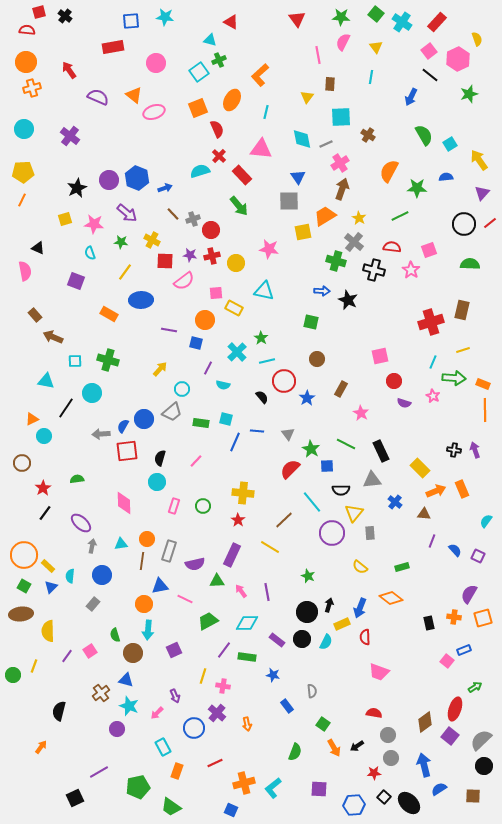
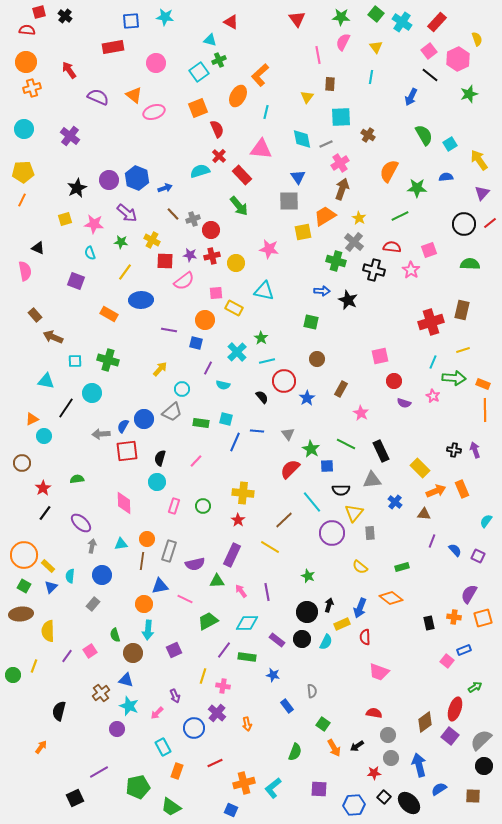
orange ellipse at (232, 100): moved 6 px right, 4 px up
blue arrow at (424, 765): moved 5 px left
